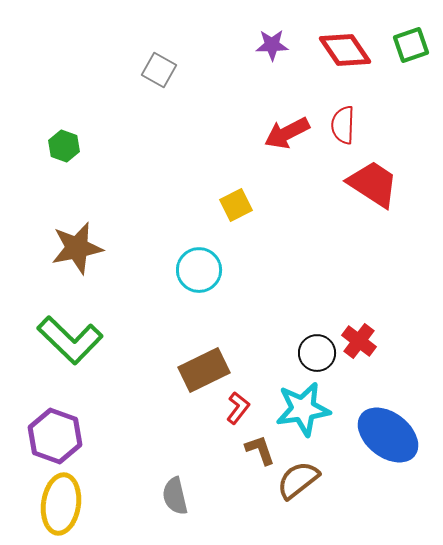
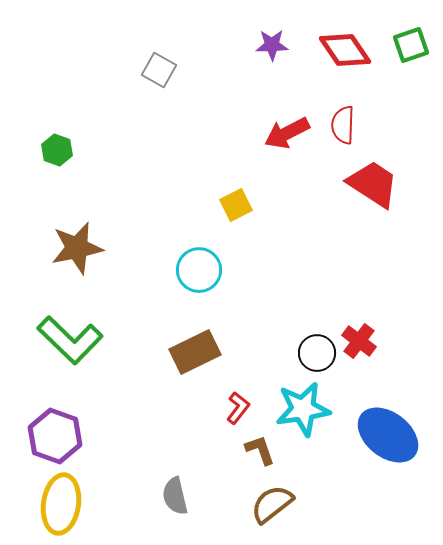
green hexagon: moved 7 px left, 4 px down
brown rectangle: moved 9 px left, 18 px up
brown semicircle: moved 26 px left, 24 px down
